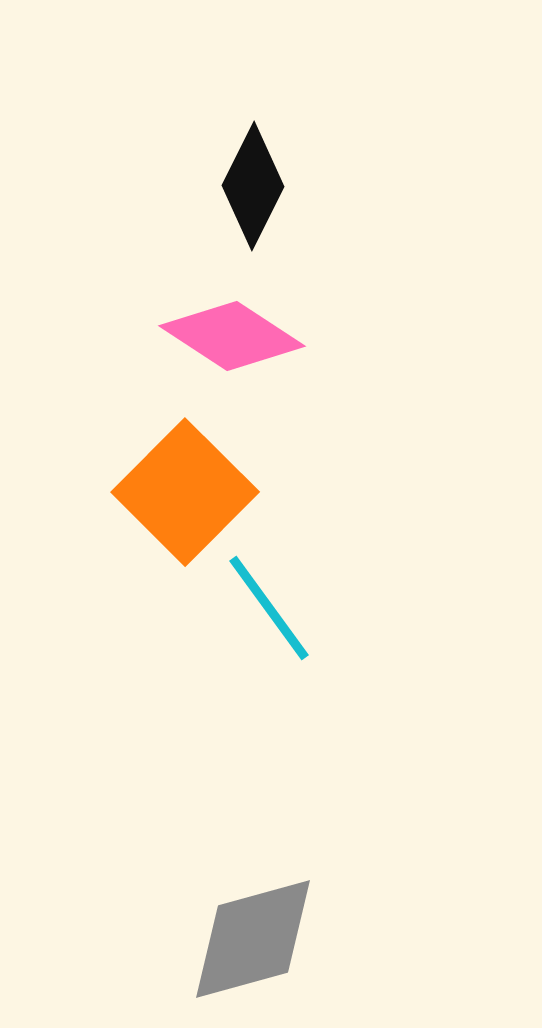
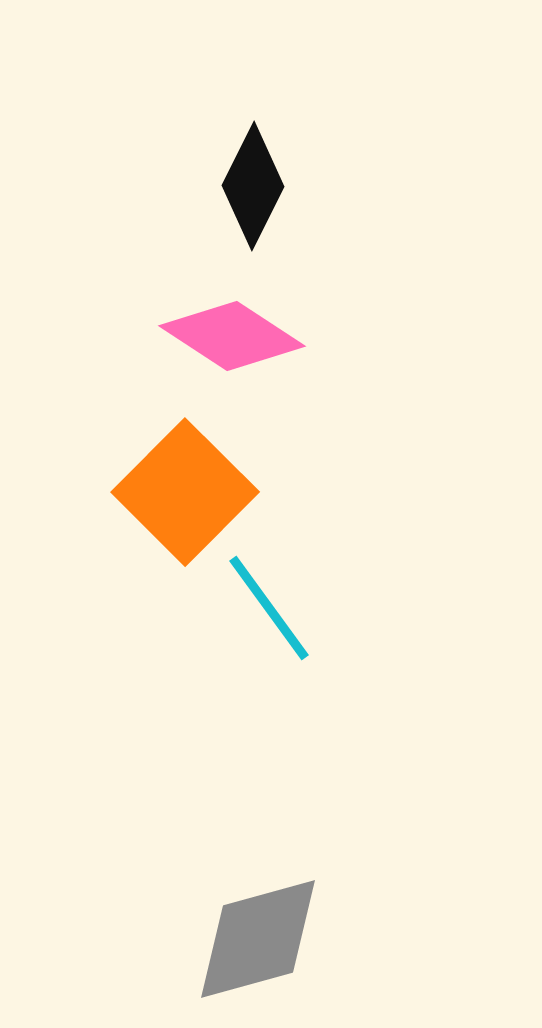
gray diamond: moved 5 px right
